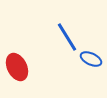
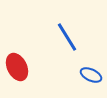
blue ellipse: moved 16 px down
